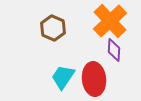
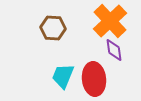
brown hexagon: rotated 20 degrees counterclockwise
purple diamond: rotated 10 degrees counterclockwise
cyan trapezoid: moved 1 px up; rotated 12 degrees counterclockwise
